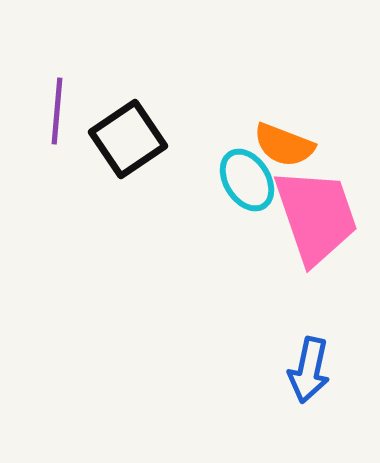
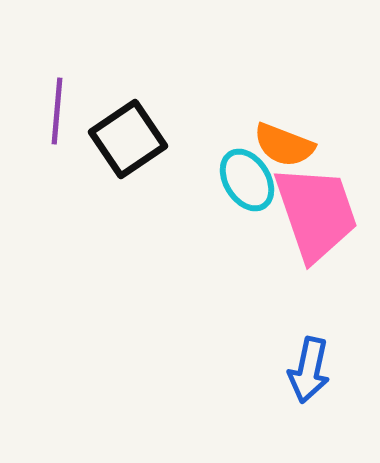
pink trapezoid: moved 3 px up
